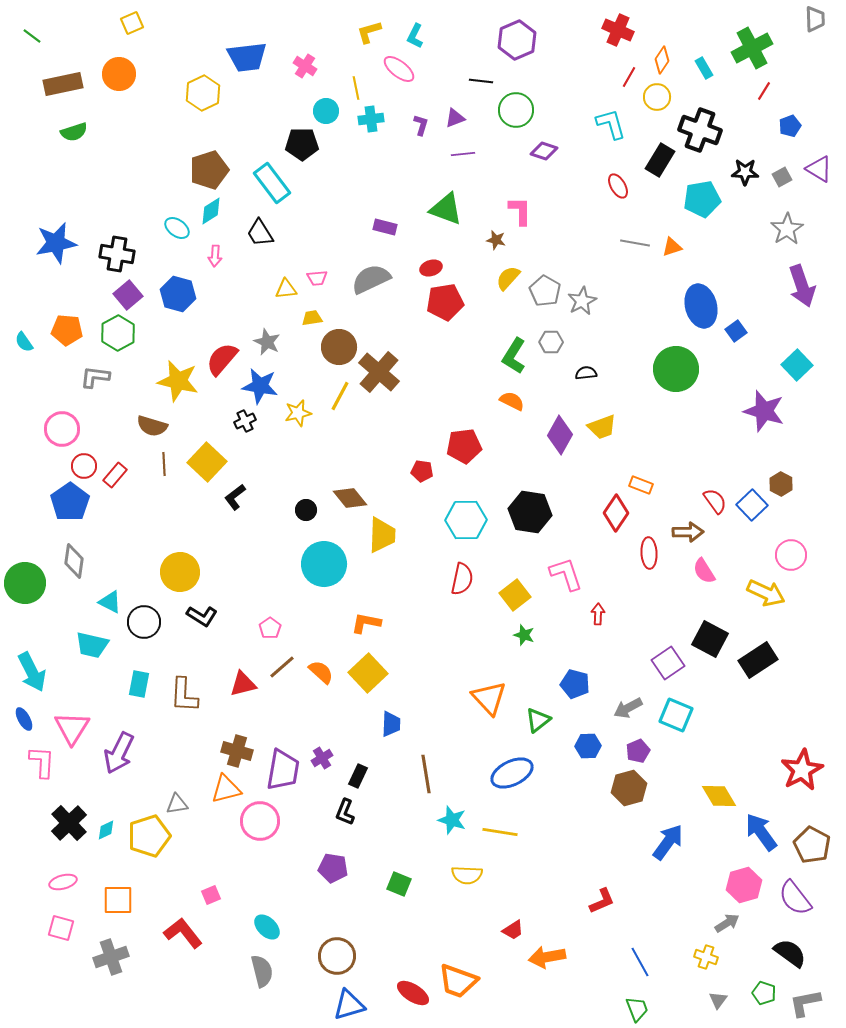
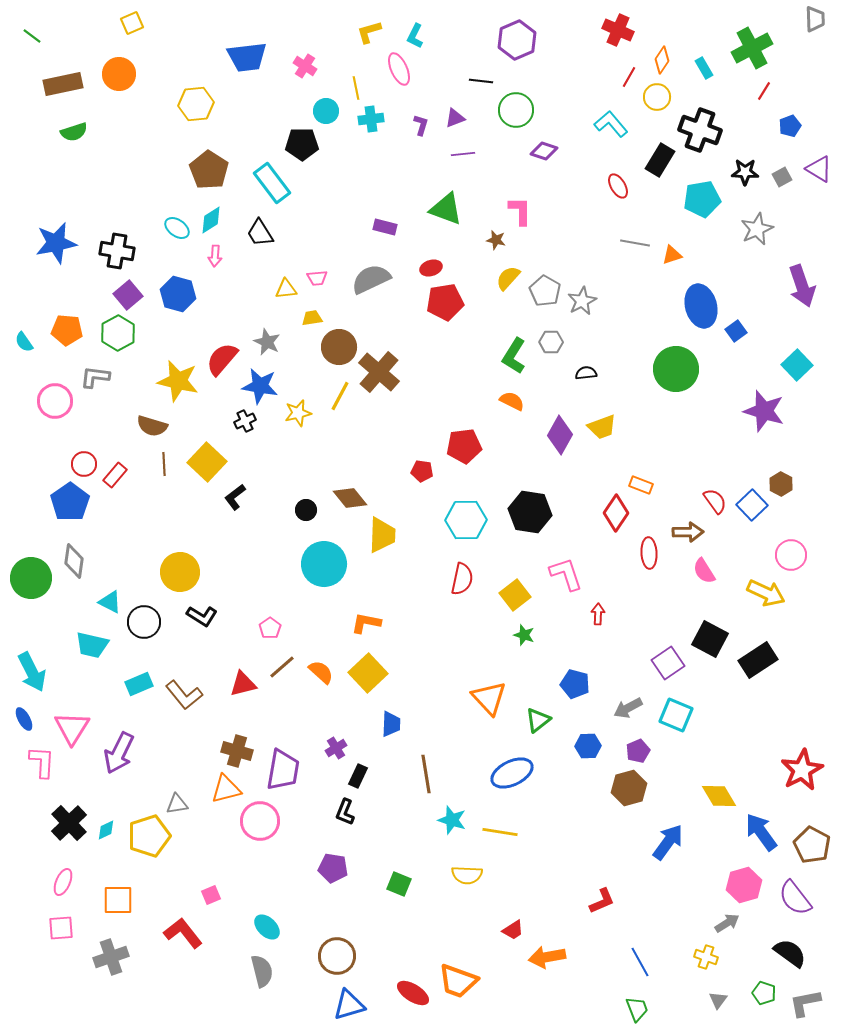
pink ellipse at (399, 69): rotated 28 degrees clockwise
yellow hexagon at (203, 93): moved 7 px left, 11 px down; rotated 20 degrees clockwise
cyan L-shape at (611, 124): rotated 24 degrees counterclockwise
brown pentagon at (209, 170): rotated 21 degrees counterclockwise
cyan diamond at (211, 211): moved 9 px down
gray star at (787, 229): moved 30 px left; rotated 8 degrees clockwise
orange triangle at (672, 247): moved 8 px down
black cross at (117, 254): moved 3 px up
pink circle at (62, 429): moved 7 px left, 28 px up
red circle at (84, 466): moved 2 px up
green circle at (25, 583): moved 6 px right, 5 px up
cyan rectangle at (139, 684): rotated 56 degrees clockwise
brown L-shape at (184, 695): rotated 42 degrees counterclockwise
purple cross at (322, 758): moved 14 px right, 10 px up
pink ellipse at (63, 882): rotated 52 degrees counterclockwise
pink square at (61, 928): rotated 20 degrees counterclockwise
